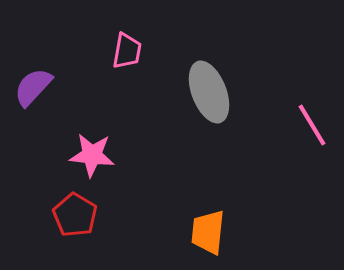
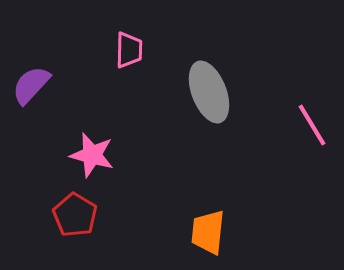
pink trapezoid: moved 2 px right, 1 px up; rotated 9 degrees counterclockwise
purple semicircle: moved 2 px left, 2 px up
pink star: rotated 9 degrees clockwise
